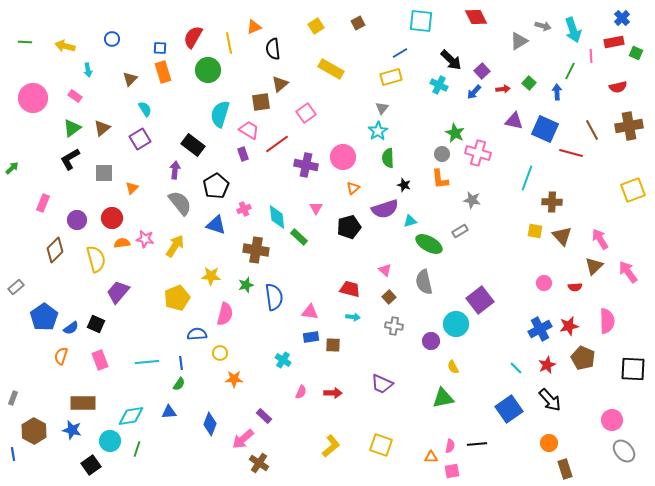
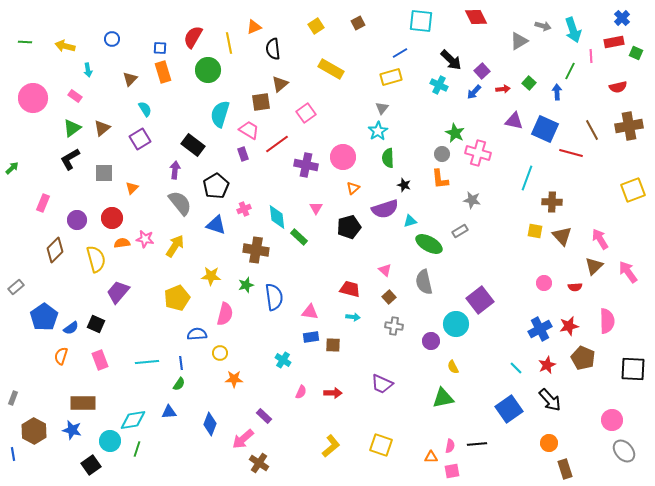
cyan diamond at (131, 416): moved 2 px right, 4 px down
